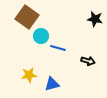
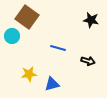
black star: moved 4 px left, 1 px down
cyan circle: moved 29 px left
yellow star: moved 1 px up
